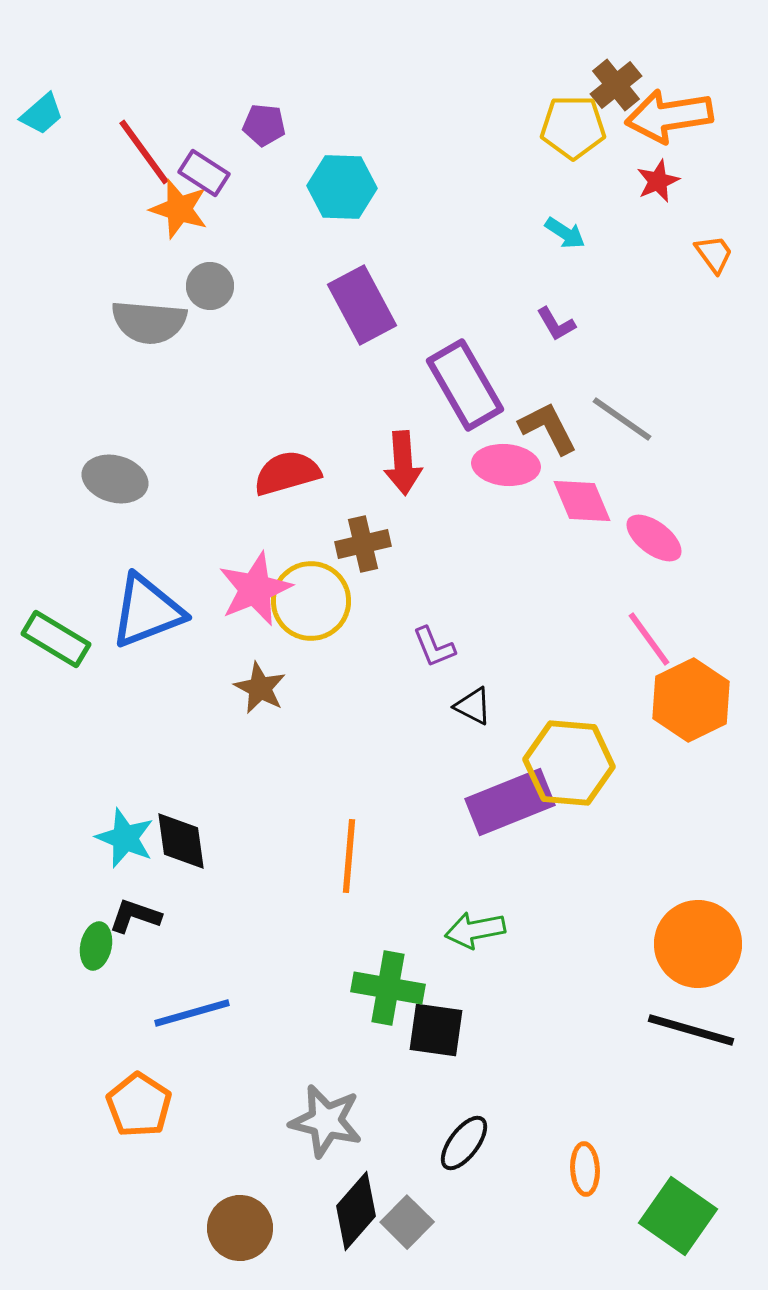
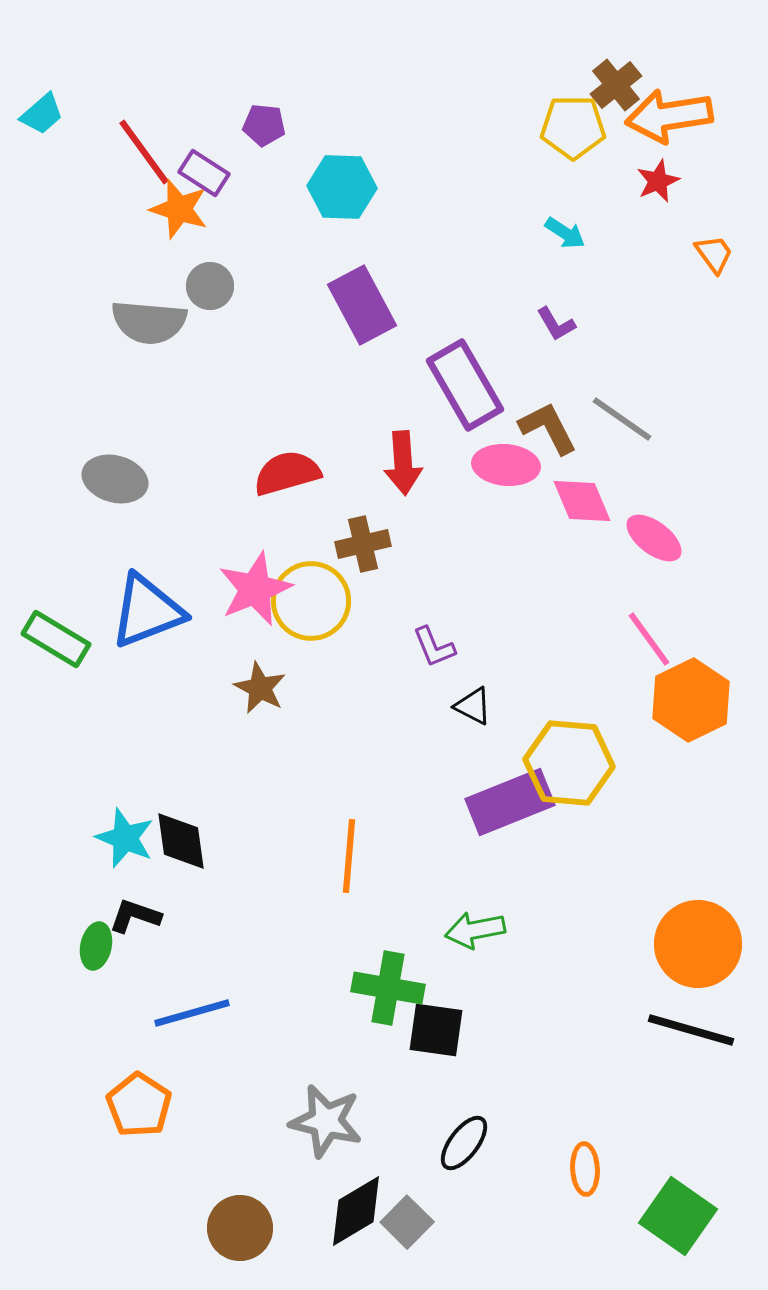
black diamond at (356, 1211): rotated 18 degrees clockwise
